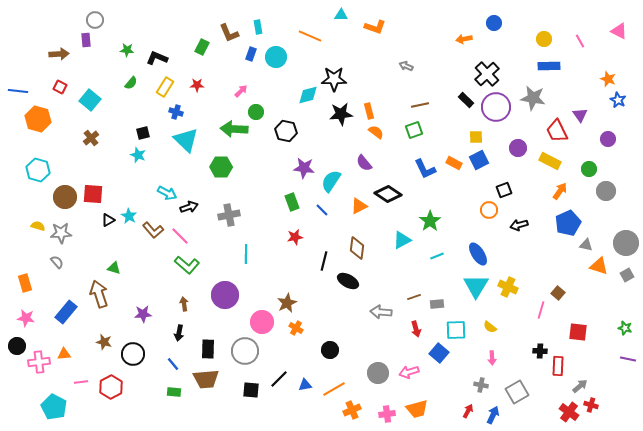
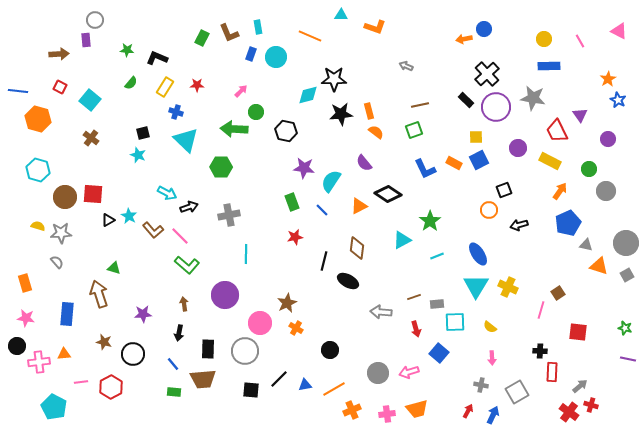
blue circle at (494, 23): moved 10 px left, 6 px down
green rectangle at (202, 47): moved 9 px up
orange star at (608, 79): rotated 21 degrees clockwise
brown cross at (91, 138): rotated 14 degrees counterclockwise
brown square at (558, 293): rotated 16 degrees clockwise
blue rectangle at (66, 312): moved 1 px right, 2 px down; rotated 35 degrees counterclockwise
pink circle at (262, 322): moved 2 px left, 1 px down
cyan square at (456, 330): moved 1 px left, 8 px up
red rectangle at (558, 366): moved 6 px left, 6 px down
brown trapezoid at (206, 379): moved 3 px left
